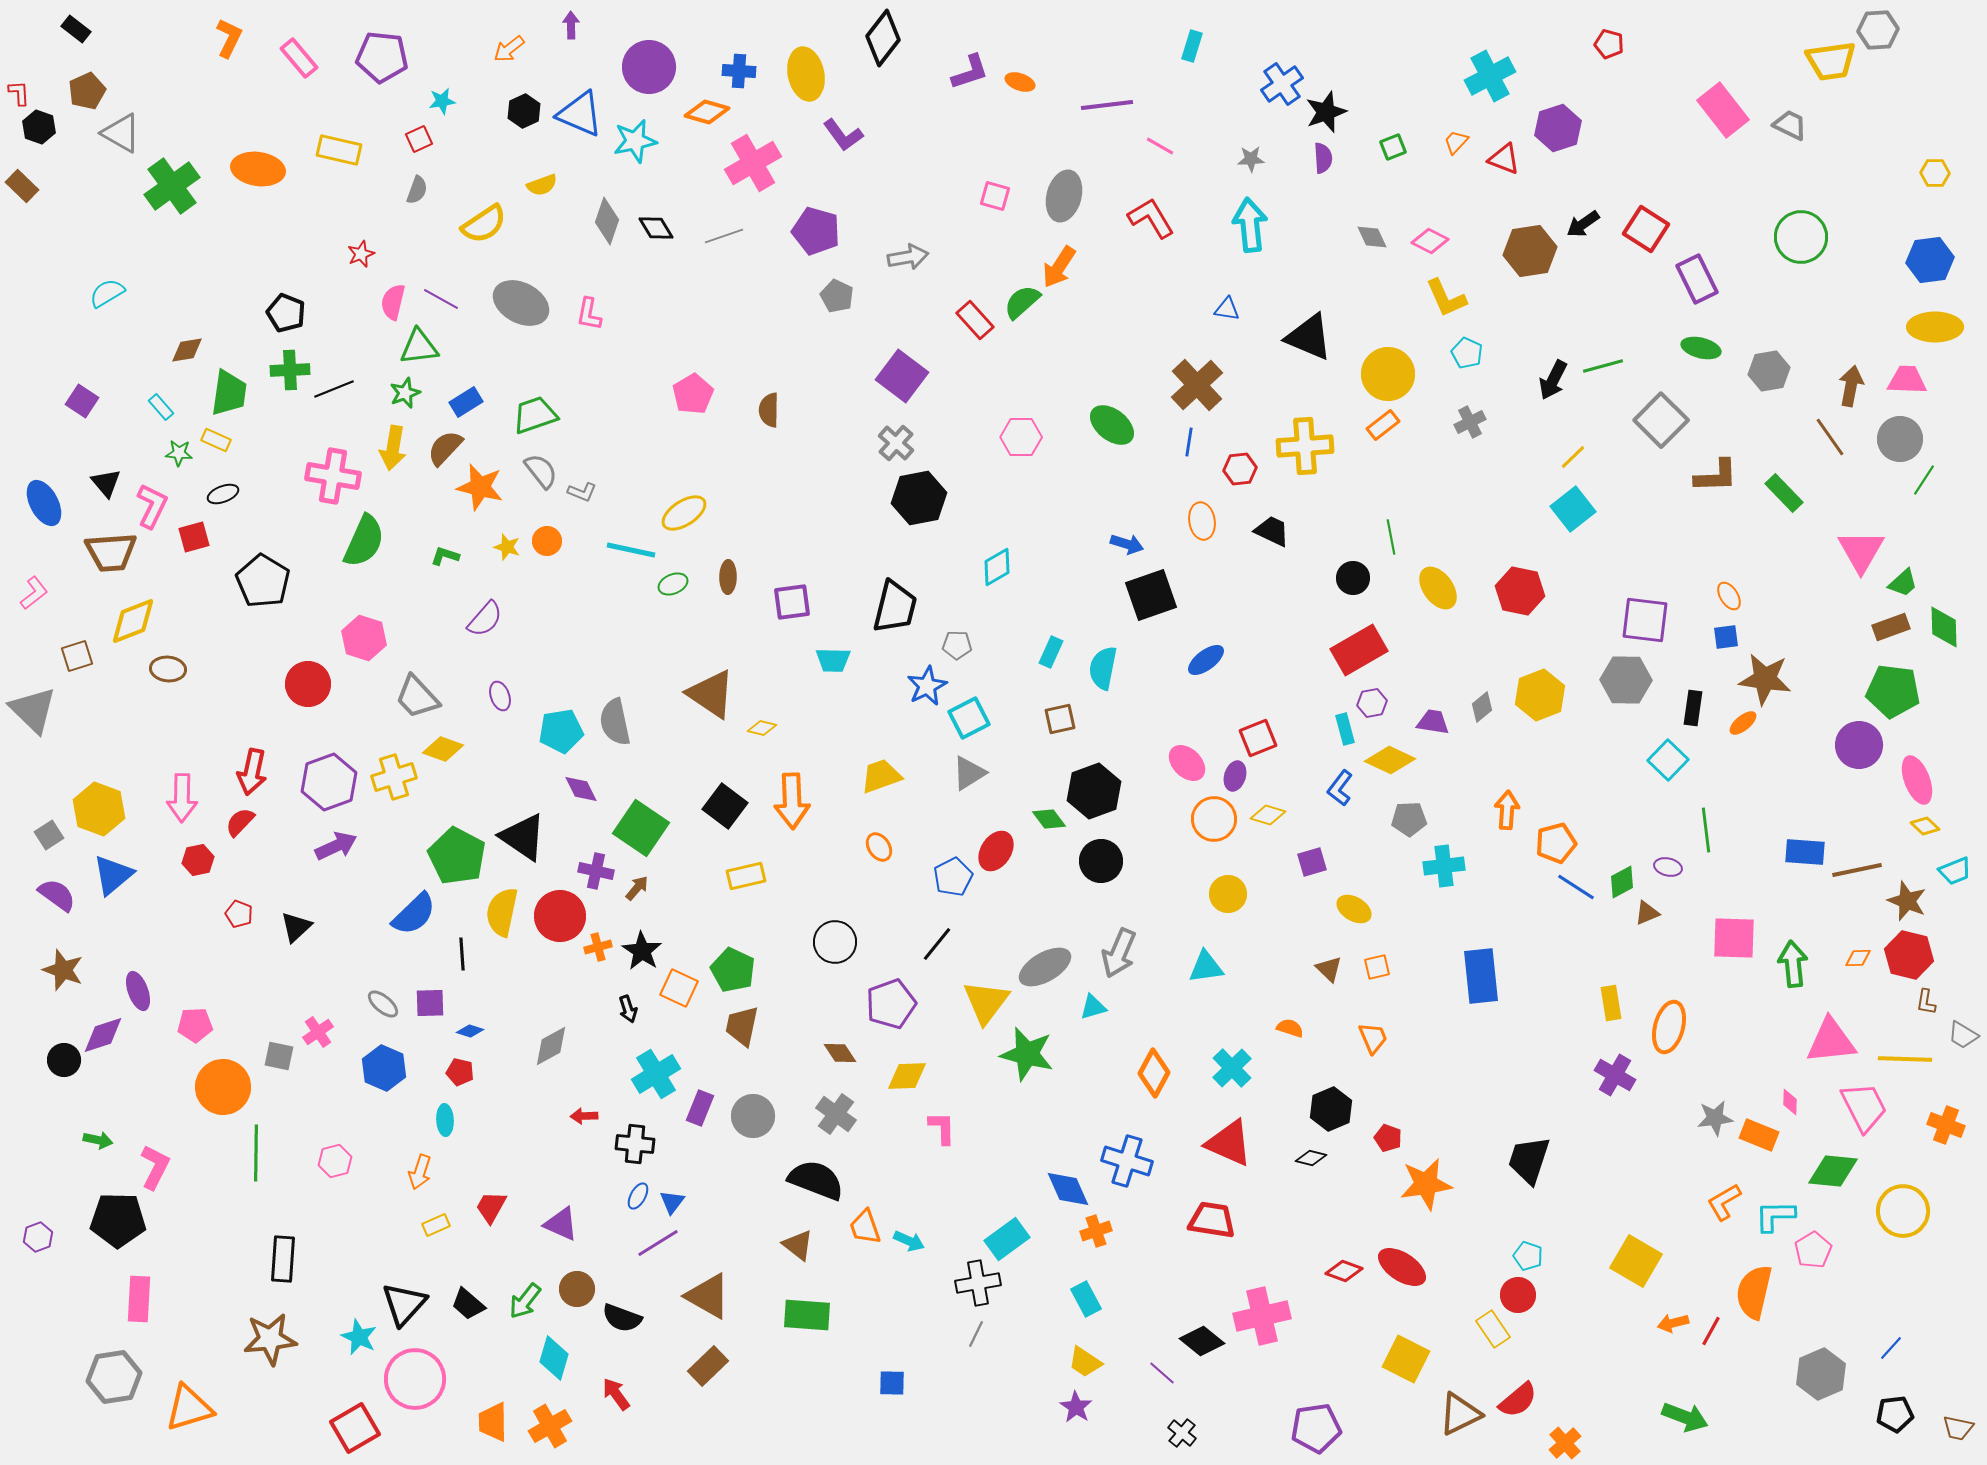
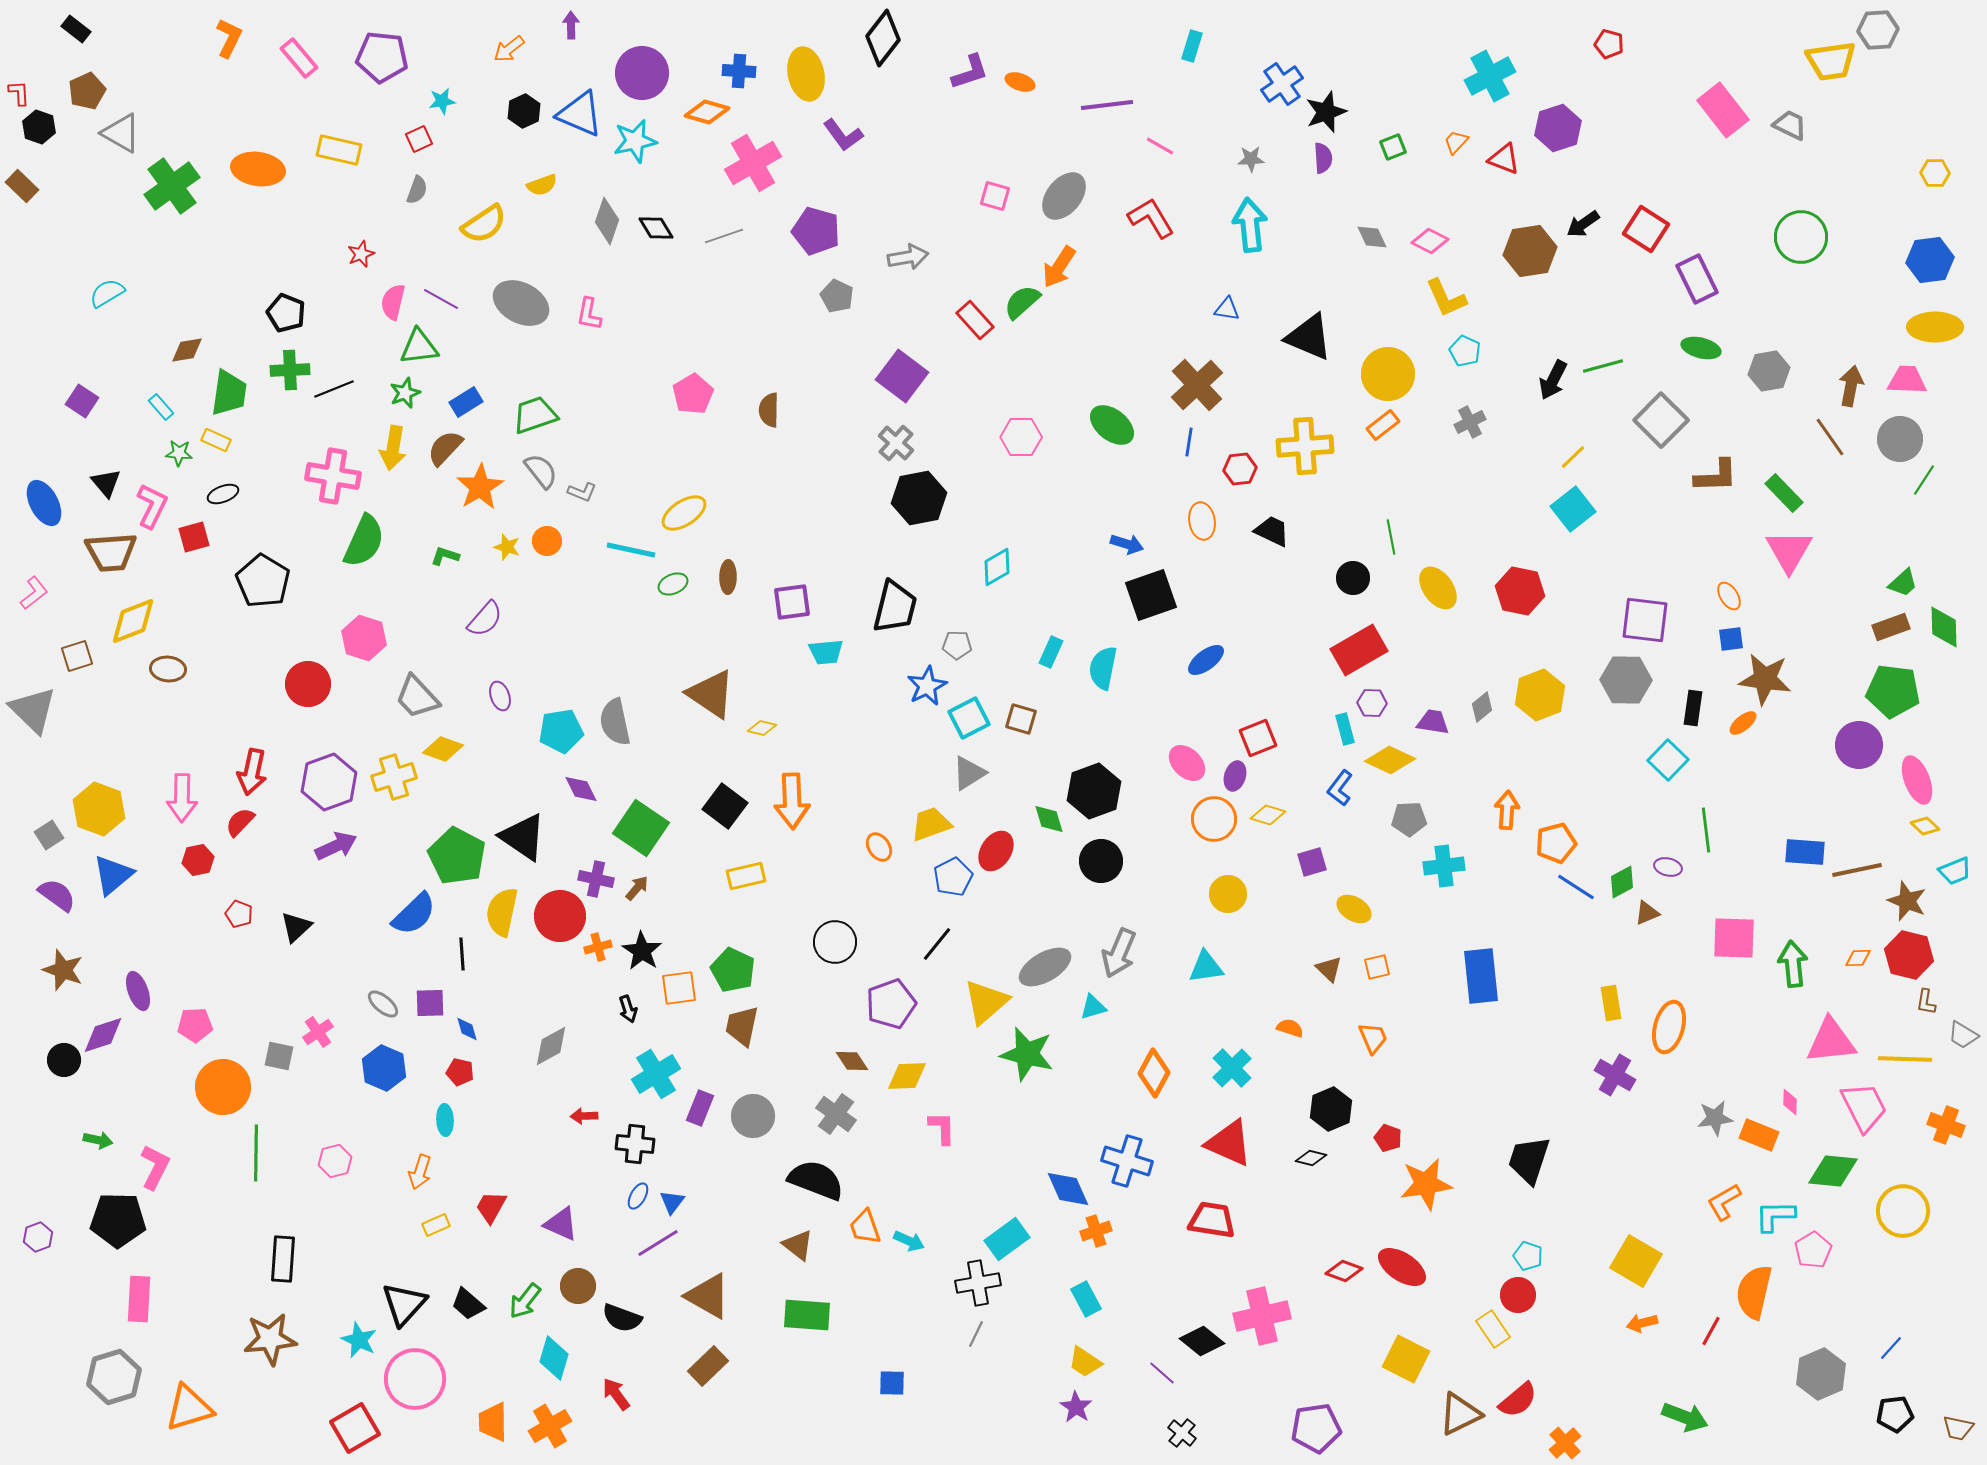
purple circle at (649, 67): moved 7 px left, 6 px down
gray ellipse at (1064, 196): rotated 24 degrees clockwise
cyan pentagon at (1467, 353): moved 2 px left, 2 px up
orange star at (480, 487): rotated 27 degrees clockwise
pink triangle at (1861, 551): moved 72 px left
blue square at (1726, 637): moved 5 px right, 2 px down
cyan trapezoid at (833, 660): moved 7 px left, 8 px up; rotated 6 degrees counterclockwise
purple hexagon at (1372, 703): rotated 12 degrees clockwise
brown square at (1060, 719): moved 39 px left; rotated 28 degrees clockwise
yellow trapezoid at (881, 776): moved 50 px right, 48 px down
green diamond at (1049, 819): rotated 20 degrees clockwise
purple cross at (596, 871): moved 8 px down
orange square at (679, 988): rotated 33 degrees counterclockwise
yellow triangle at (986, 1002): rotated 12 degrees clockwise
blue diamond at (470, 1031): moved 3 px left, 2 px up; rotated 56 degrees clockwise
brown diamond at (840, 1053): moved 12 px right, 8 px down
brown circle at (577, 1289): moved 1 px right, 3 px up
orange arrow at (1673, 1323): moved 31 px left
cyan star at (359, 1337): moved 3 px down
gray hexagon at (114, 1377): rotated 8 degrees counterclockwise
